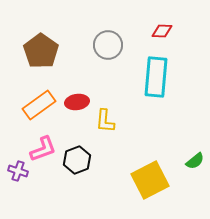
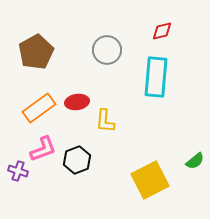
red diamond: rotated 15 degrees counterclockwise
gray circle: moved 1 px left, 5 px down
brown pentagon: moved 5 px left, 1 px down; rotated 8 degrees clockwise
orange rectangle: moved 3 px down
